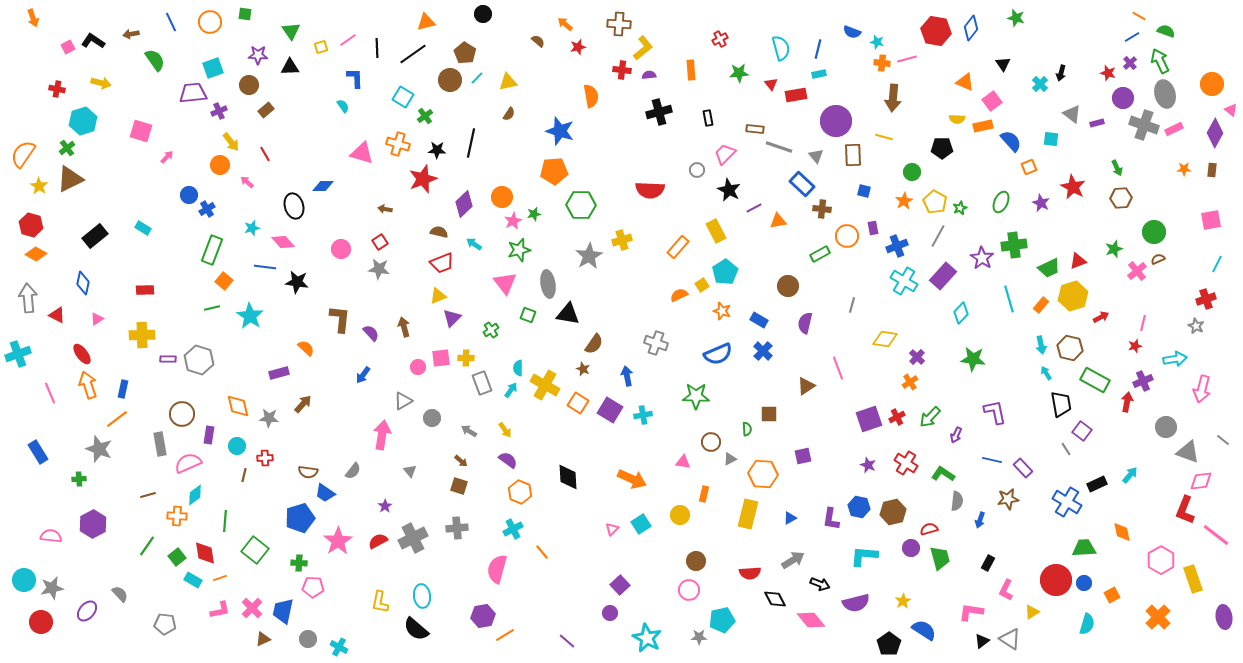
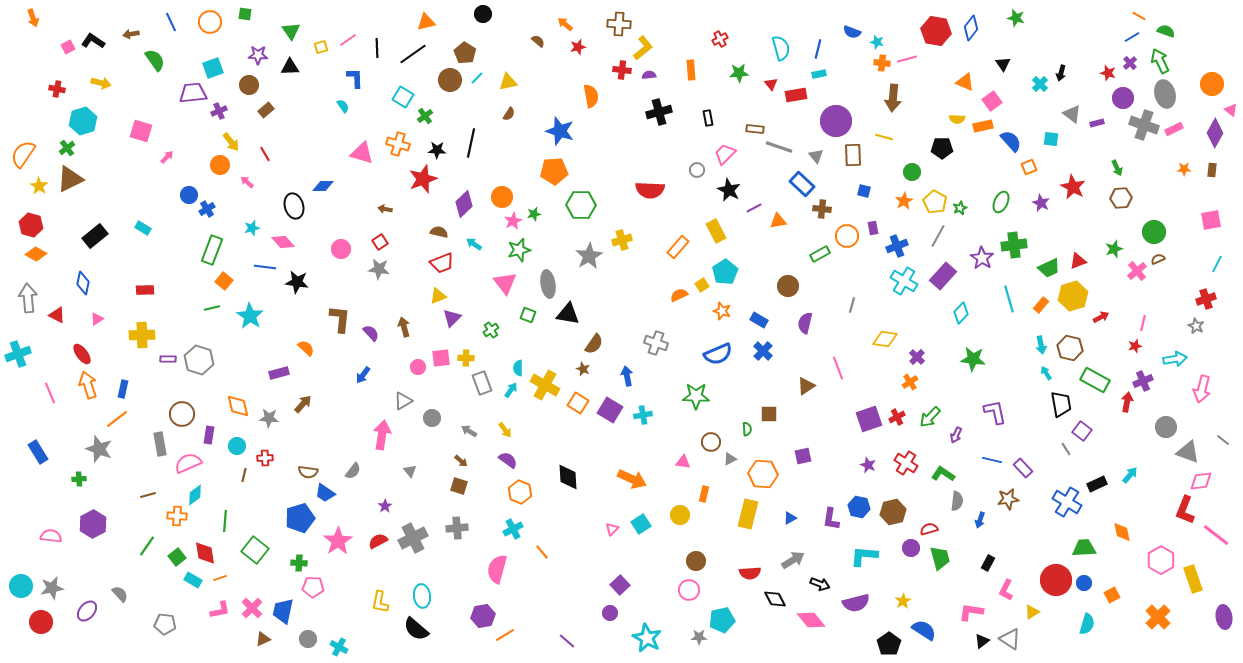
cyan circle at (24, 580): moved 3 px left, 6 px down
